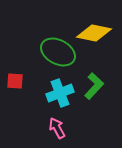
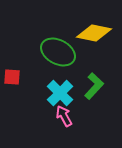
red square: moved 3 px left, 4 px up
cyan cross: rotated 24 degrees counterclockwise
pink arrow: moved 7 px right, 12 px up
